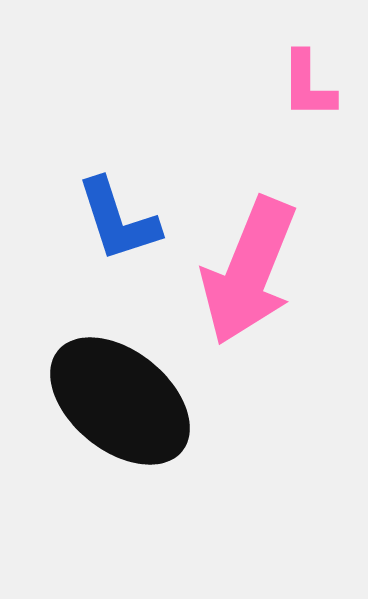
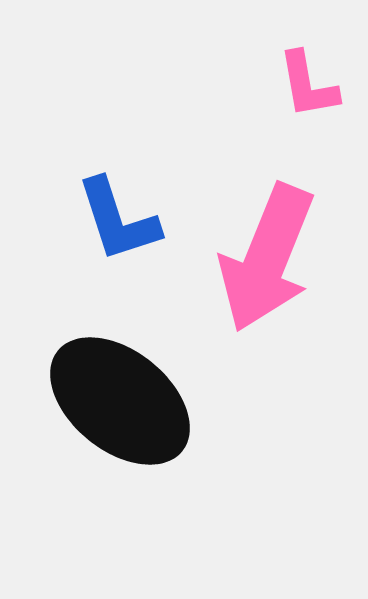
pink L-shape: rotated 10 degrees counterclockwise
pink arrow: moved 18 px right, 13 px up
